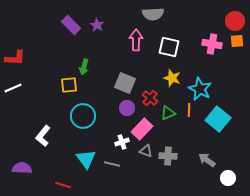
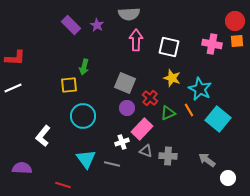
gray semicircle: moved 24 px left
orange line: rotated 32 degrees counterclockwise
